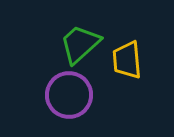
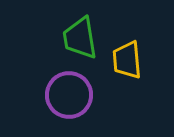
green trapezoid: moved 6 px up; rotated 57 degrees counterclockwise
